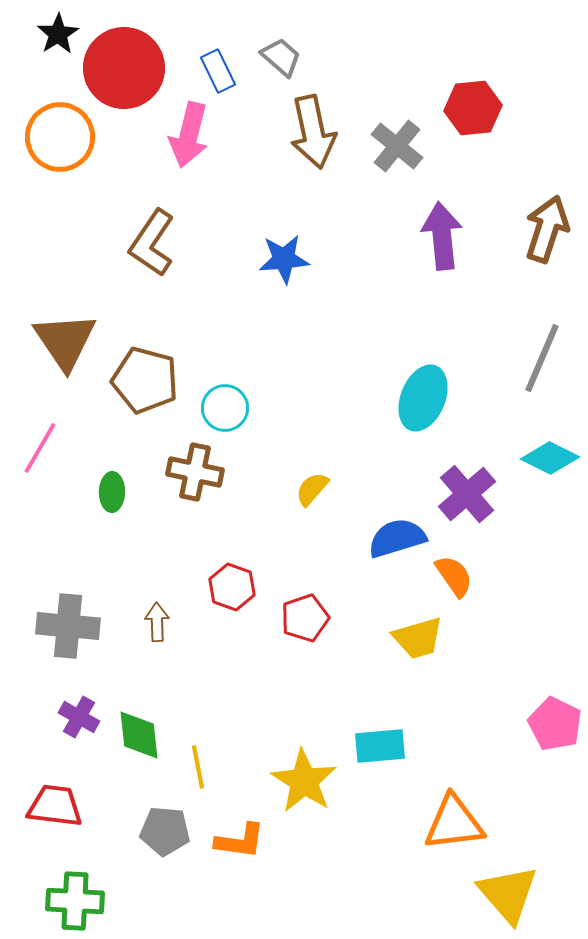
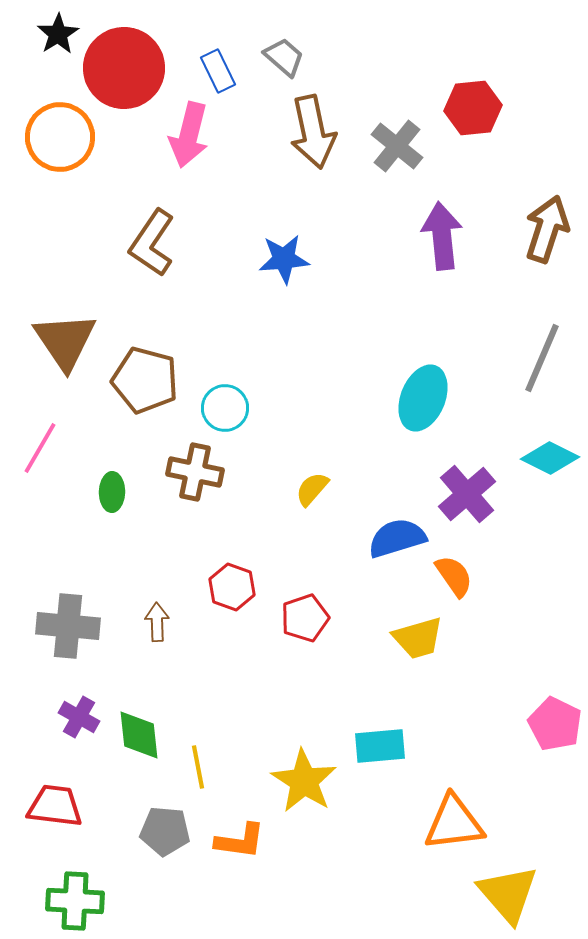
gray trapezoid at (281, 57): moved 3 px right
